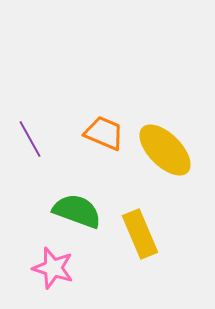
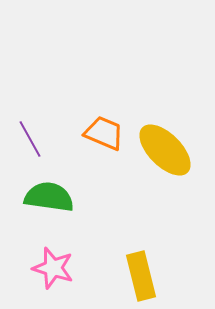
green semicircle: moved 28 px left, 14 px up; rotated 12 degrees counterclockwise
yellow rectangle: moved 1 px right, 42 px down; rotated 9 degrees clockwise
